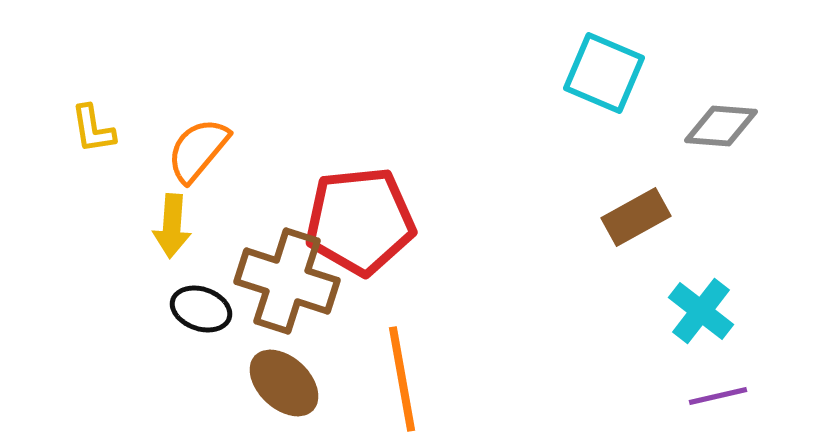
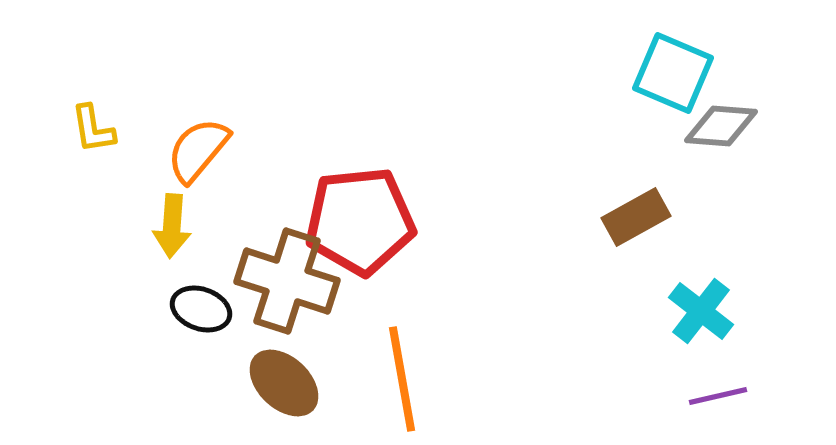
cyan square: moved 69 px right
